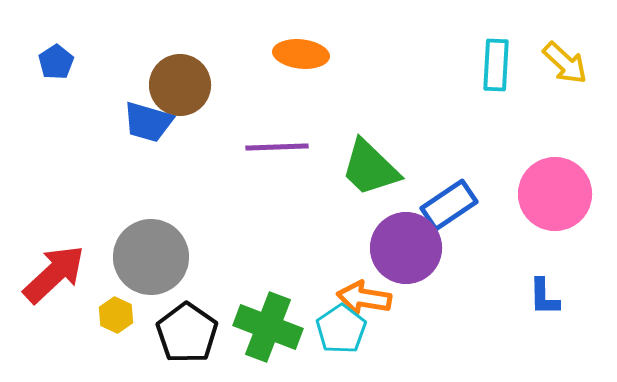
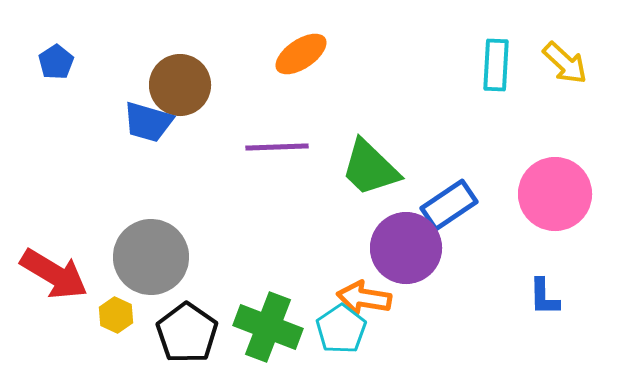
orange ellipse: rotated 40 degrees counterclockwise
red arrow: rotated 74 degrees clockwise
